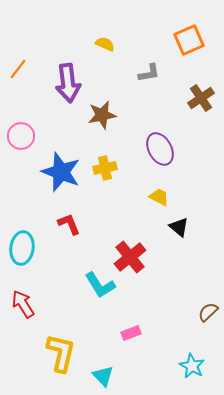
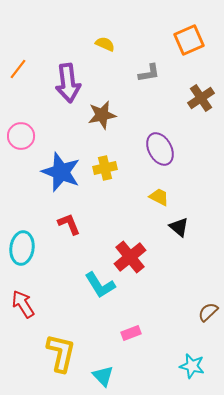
cyan star: rotated 15 degrees counterclockwise
